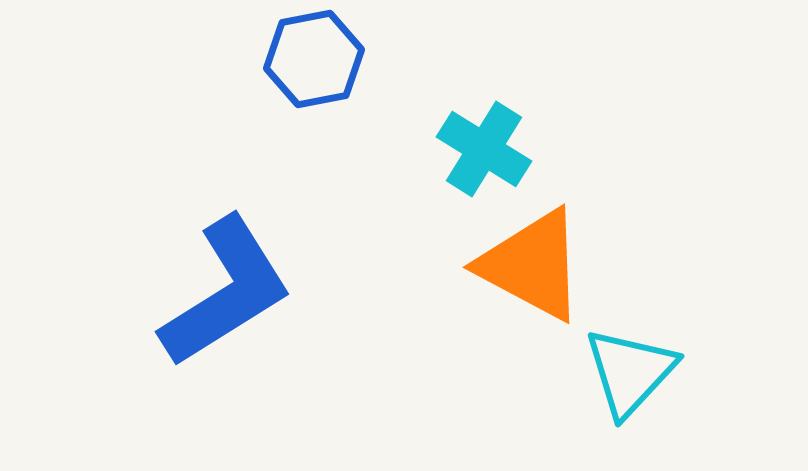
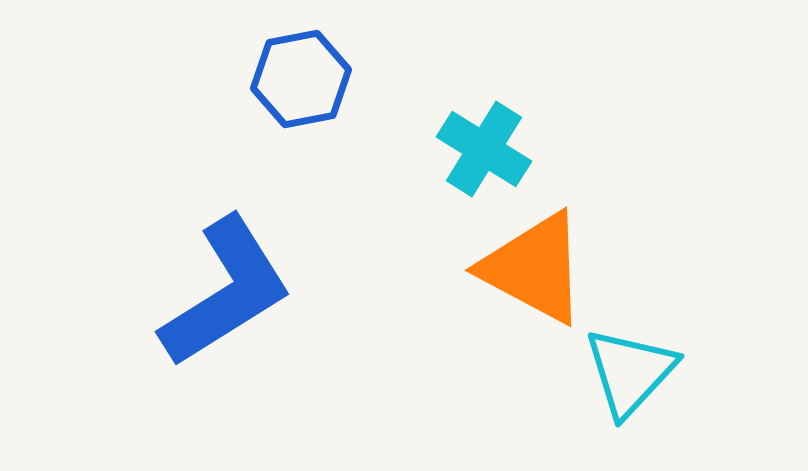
blue hexagon: moved 13 px left, 20 px down
orange triangle: moved 2 px right, 3 px down
